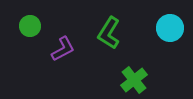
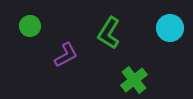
purple L-shape: moved 3 px right, 6 px down
